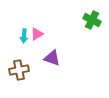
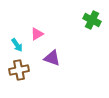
cyan arrow: moved 7 px left, 9 px down; rotated 40 degrees counterclockwise
